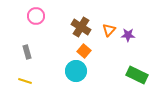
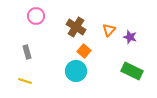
brown cross: moved 5 px left
purple star: moved 2 px right, 2 px down; rotated 16 degrees clockwise
green rectangle: moved 5 px left, 4 px up
